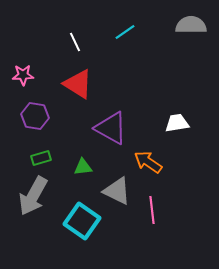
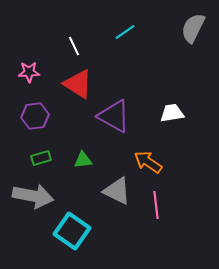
gray semicircle: moved 2 px right, 3 px down; rotated 64 degrees counterclockwise
white line: moved 1 px left, 4 px down
pink star: moved 6 px right, 3 px up
purple hexagon: rotated 16 degrees counterclockwise
white trapezoid: moved 5 px left, 10 px up
purple triangle: moved 3 px right, 12 px up
green triangle: moved 7 px up
gray arrow: rotated 108 degrees counterclockwise
pink line: moved 4 px right, 5 px up
cyan square: moved 10 px left, 10 px down
